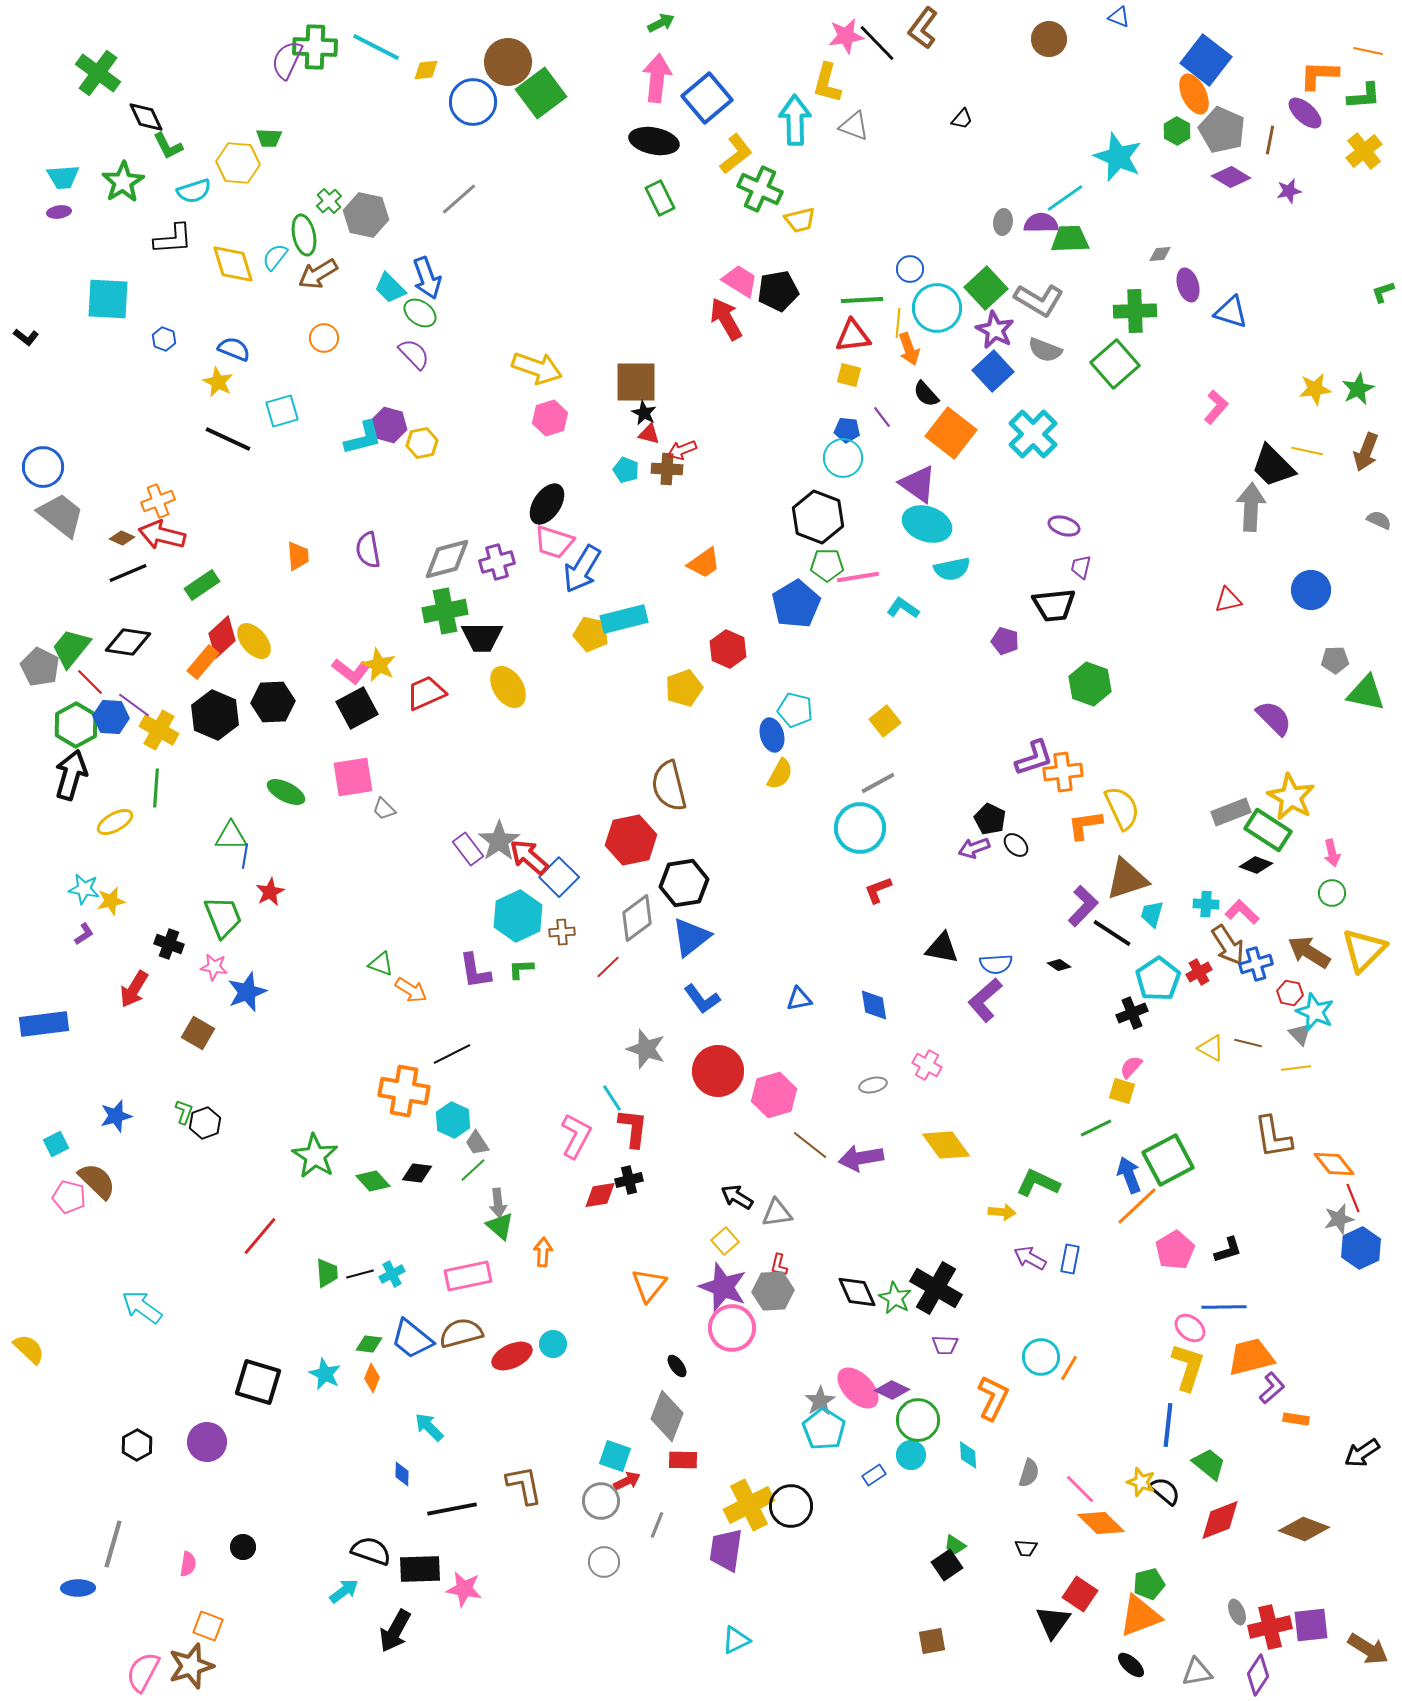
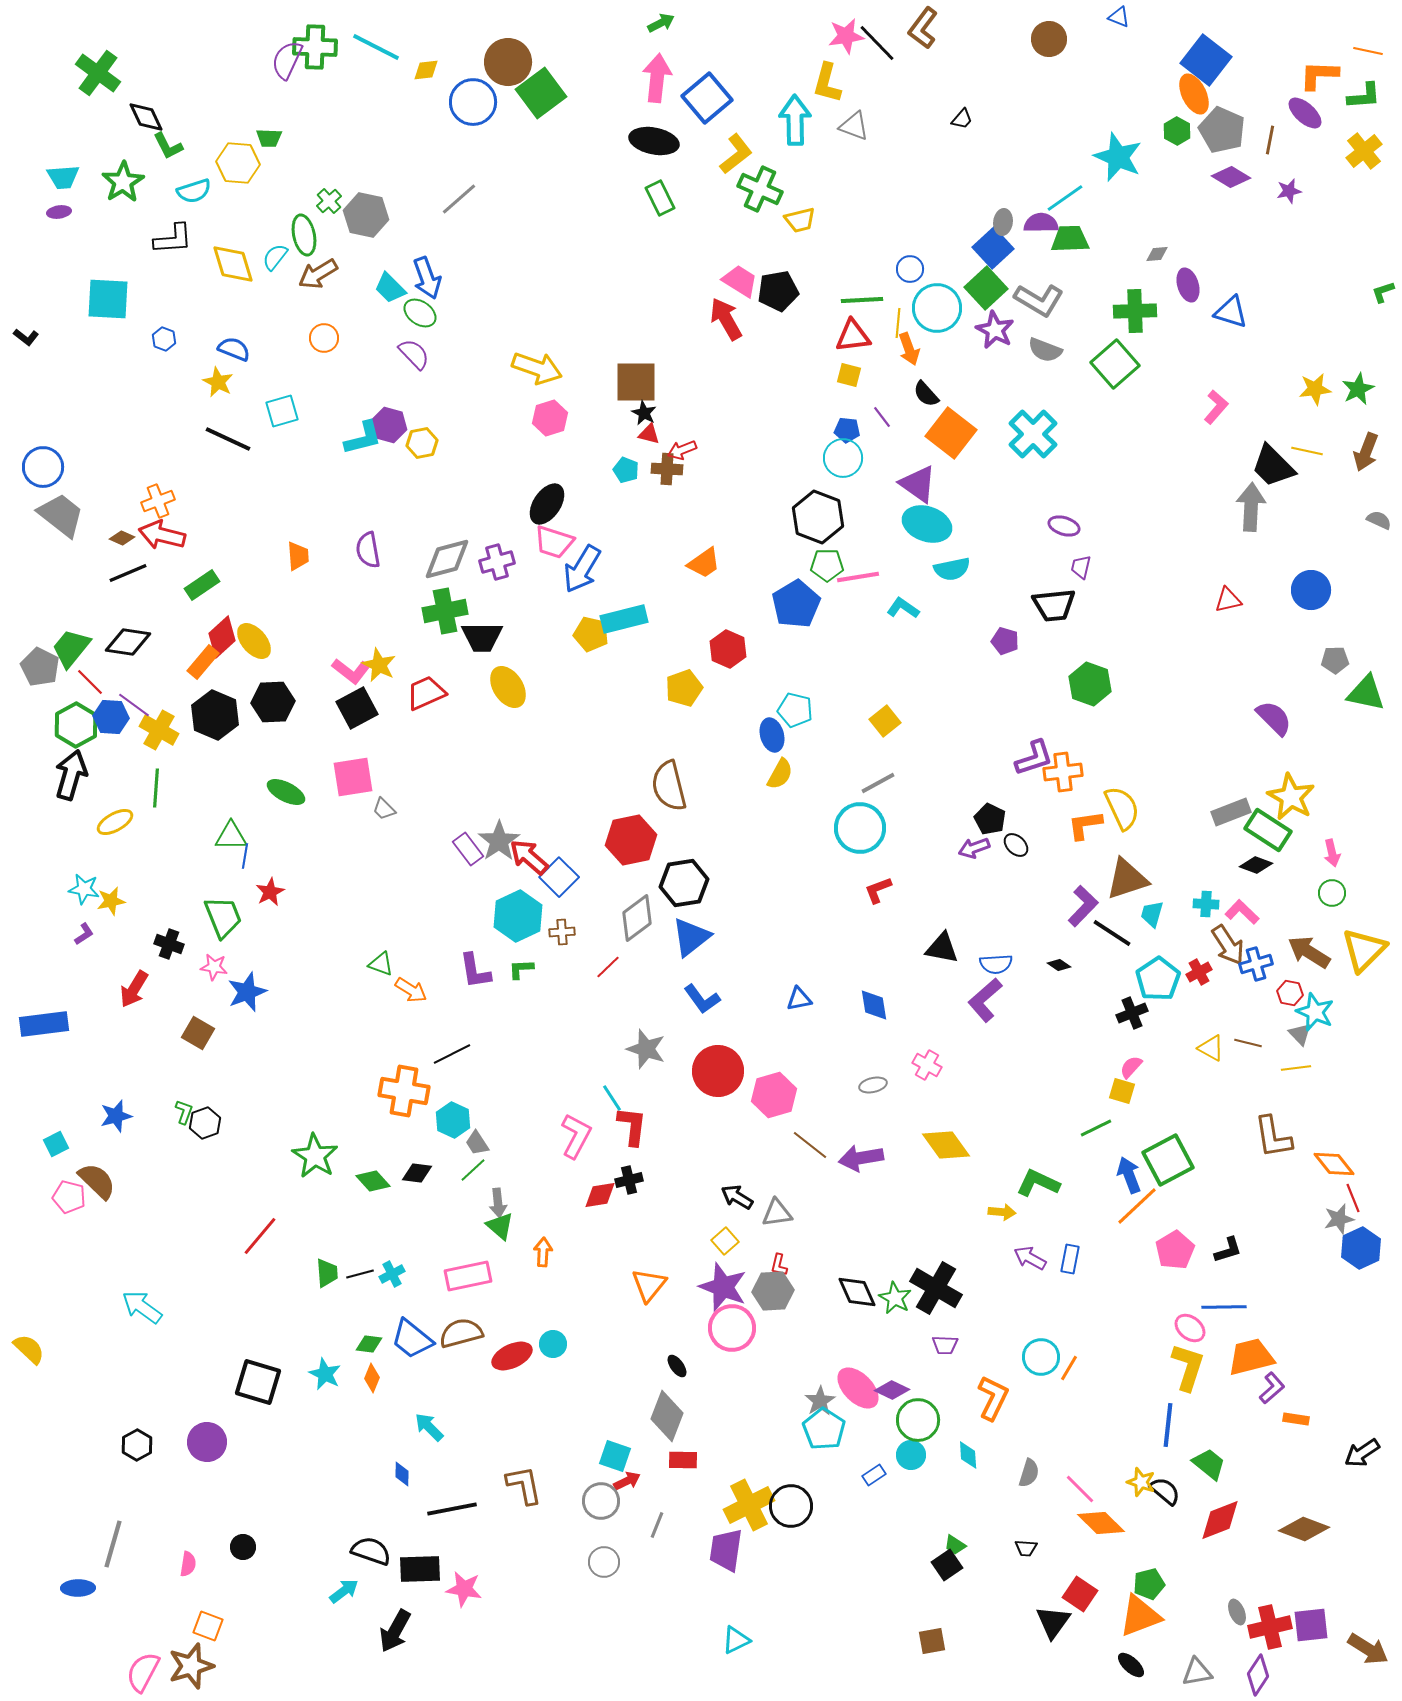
gray diamond at (1160, 254): moved 3 px left
blue square at (993, 371): moved 123 px up
red L-shape at (633, 1128): moved 1 px left, 2 px up
